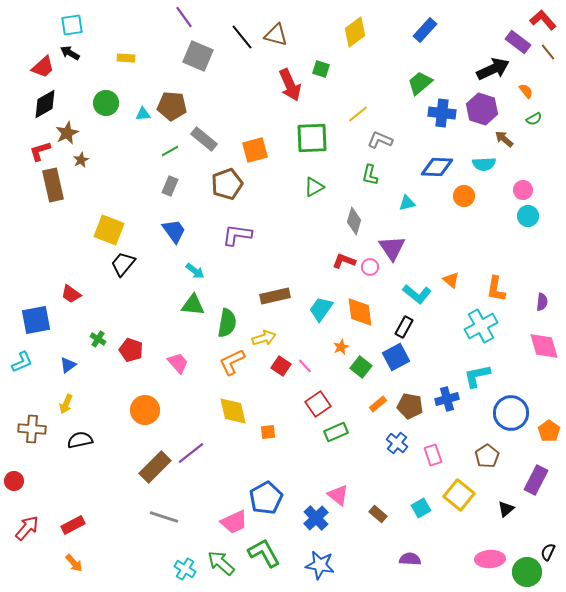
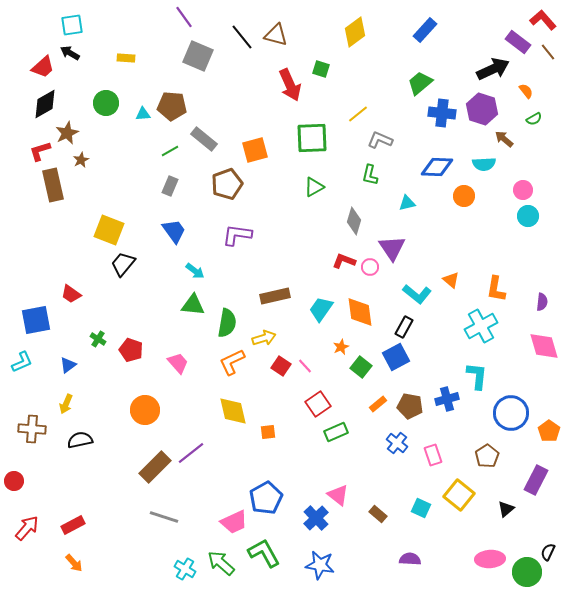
cyan L-shape at (477, 376): rotated 108 degrees clockwise
cyan square at (421, 508): rotated 36 degrees counterclockwise
